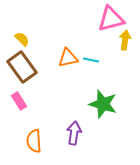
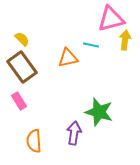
cyan line: moved 15 px up
green star: moved 4 px left, 8 px down
